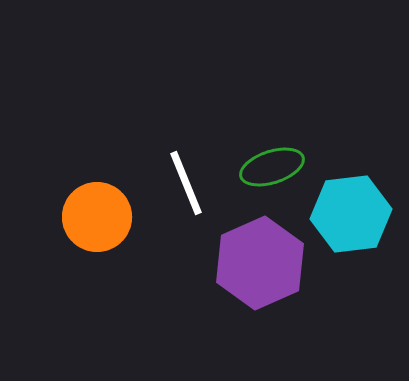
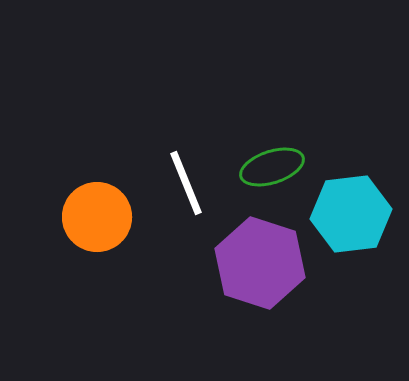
purple hexagon: rotated 18 degrees counterclockwise
